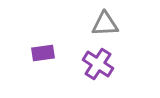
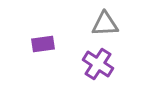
purple rectangle: moved 9 px up
